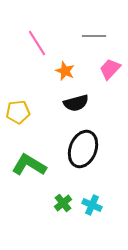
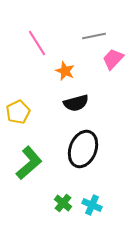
gray line: rotated 10 degrees counterclockwise
pink trapezoid: moved 3 px right, 10 px up
yellow pentagon: rotated 20 degrees counterclockwise
green L-shape: moved 2 px up; rotated 108 degrees clockwise
green cross: rotated 12 degrees counterclockwise
